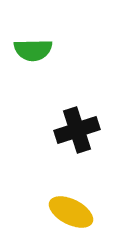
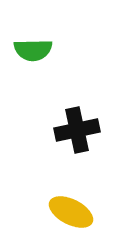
black cross: rotated 6 degrees clockwise
